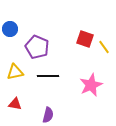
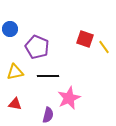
pink star: moved 22 px left, 13 px down
